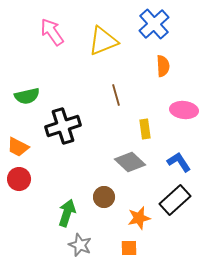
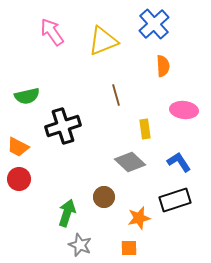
black rectangle: rotated 24 degrees clockwise
